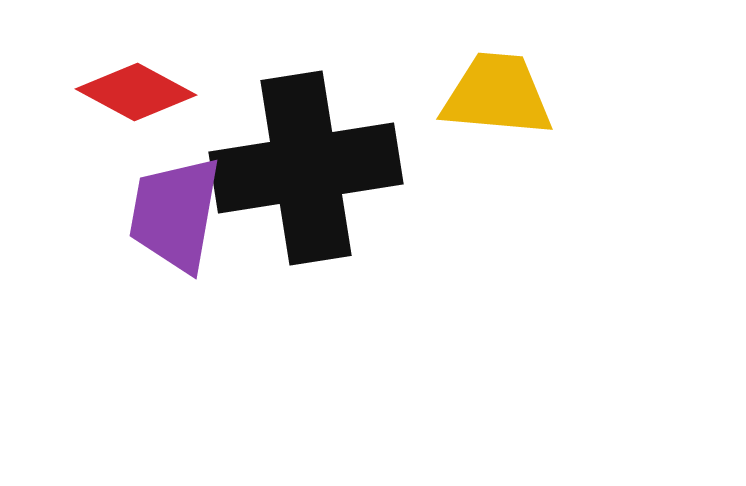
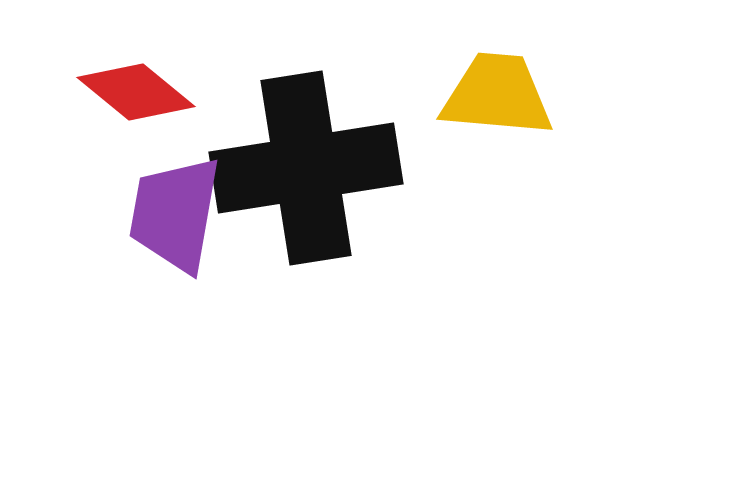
red diamond: rotated 11 degrees clockwise
